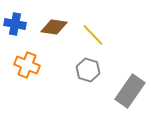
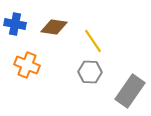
yellow line: moved 6 px down; rotated 10 degrees clockwise
gray hexagon: moved 2 px right, 2 px down; rotated 15 degrees counterclockwise
